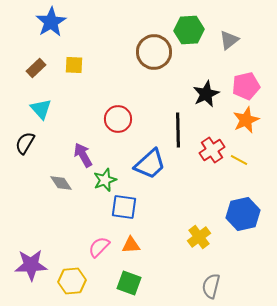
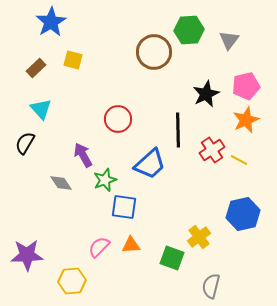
gray triangle: rotated 15 degrees counterclockwise
yellow square: moved 1 px left, 5 px up; rotated 12 degrees clockwise
purple star: moved 4 px left, 10 px up
green square: moved 43 px right, 25 px up
